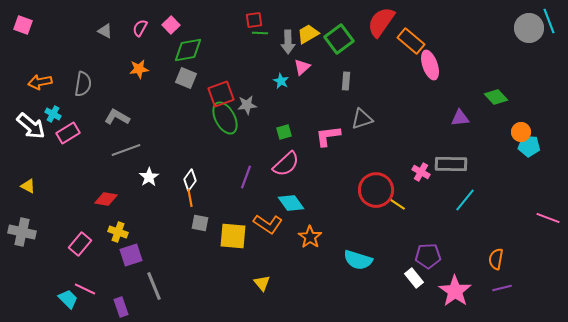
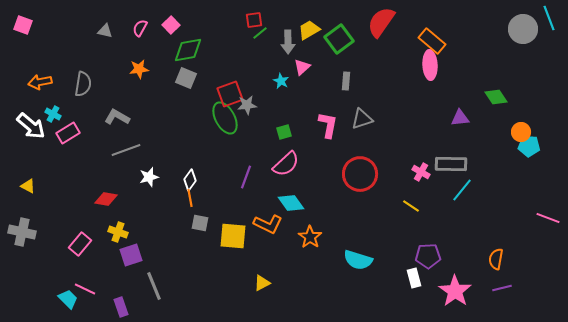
cyan line at (549, 21): moved 3 px up
gray circle at (529, 28): moved 6 px left, 1 px down
gray triangle at (105, 31): rotated 14 degrees counterclockwise
green line at (260, 33): rotated 42 degrees counterclockwise
yellow trapezoid at (308, 34): moved 1 px right, 4 px up
orange rectangle at (411, 41): moved 21 px right
pink ellipse at (430, 65): rotated 16 degrees clockwise
red square at (221, 94): moved 9 px right
green diamond at (496, 97): rotated 10 degrees clockwise
pink L-shape at (328, 136): moved 11 px up; rotated 108 degrees clockwise
white star at (149, 177): rotated 18 degrees clockwise
red circle at (376, 190): moved 16 px left, 16 px up
cyan line at (465, 200): moved 3 px left, 10 px up
yellow line at (397, 204): moved 14 px right, 2 px down
orange L-shape at (268, 224): rotated 8 degrees counterclockwise
white rectangle at (414, 278): rotated 24 degrees clockwise
yellow triangle at (262, 283): rotated 42 degrees clockwise
